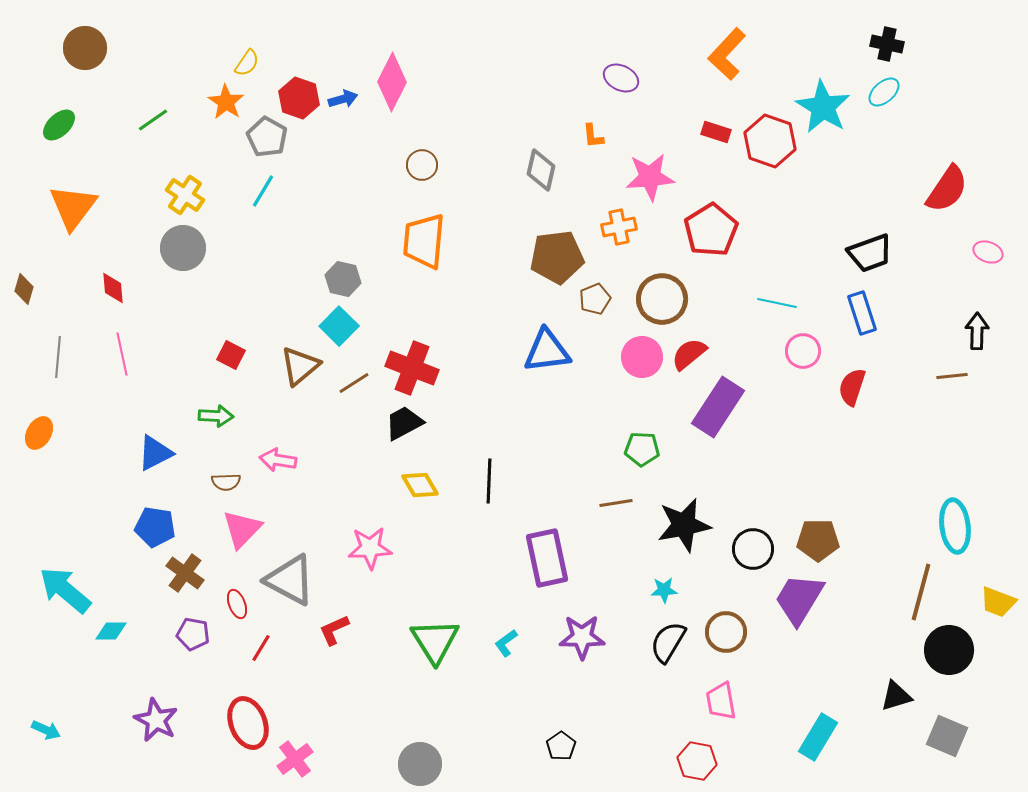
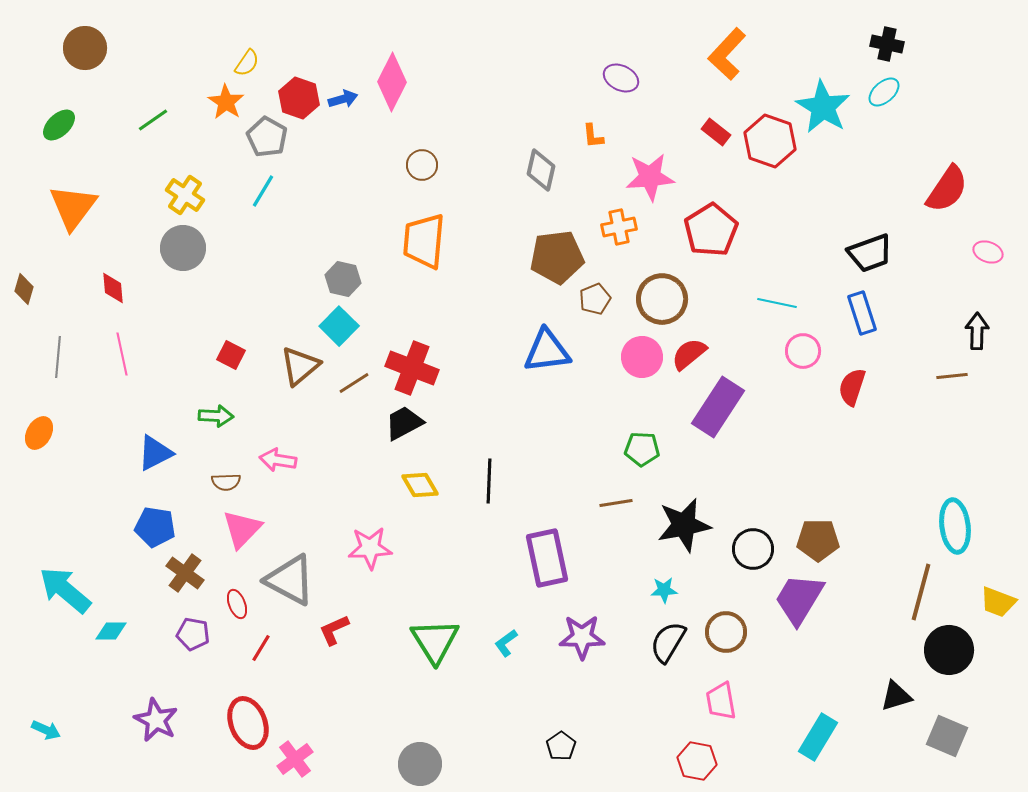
red rectangle at (716, 132): rotated 20 degrees clockwise
